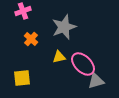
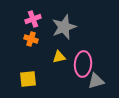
pink cross: moved 10 px right, 8 px down
orange cross: rotated 24 degrees counterclockwise
pink ellipse: rotated 50 degrees clockwise
yellow square: moved 6 px right, 1 px down
